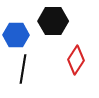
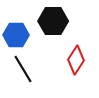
black line: rotated 40 degrees counterclockwise
